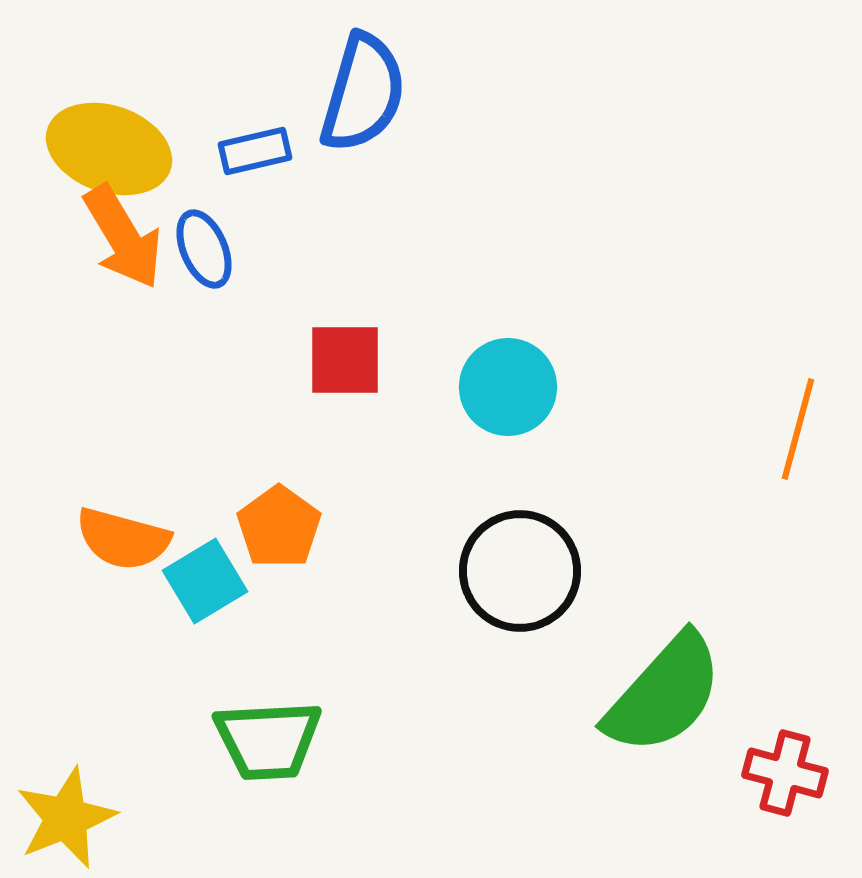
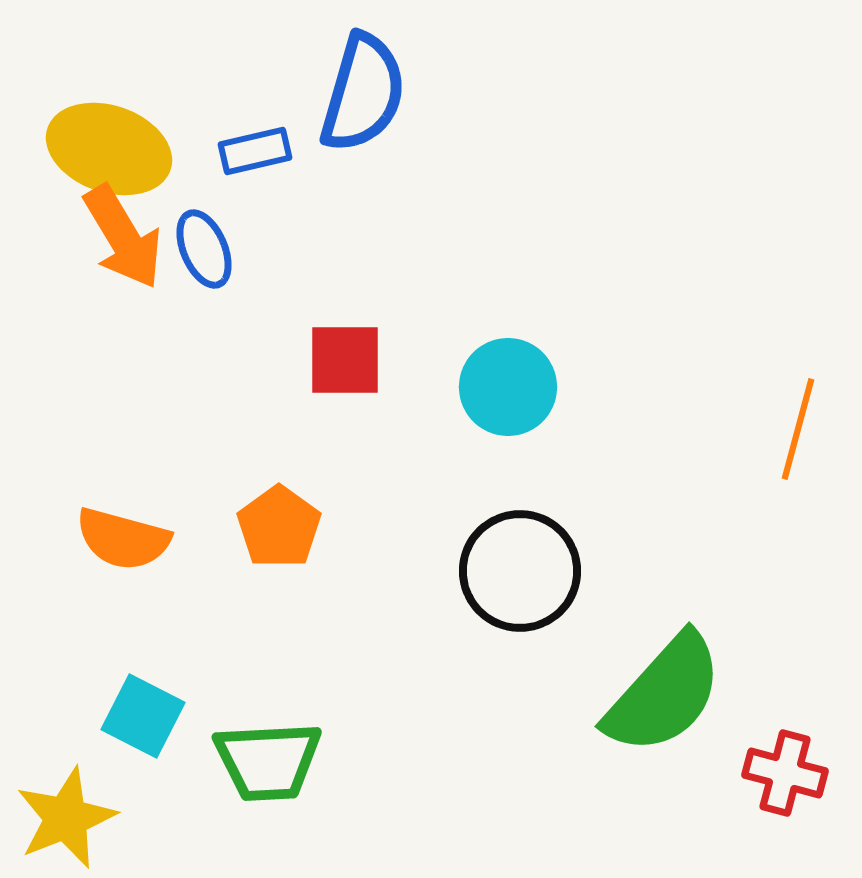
cyan square: moved 62 px left, 135 px down; rotated 32 degrees counterclockwise
green trapezoid: moved 21 px down
